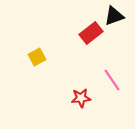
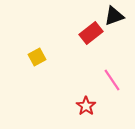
red star: moved 5 px right, 8 px down; rotated 30 degrees counterclockwise
